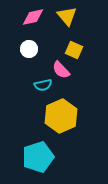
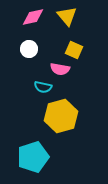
pink semicircle: moved 1 px left, 1 px up; rotated 36 degrees counterclockwise
cyan semicircle: moved 2 px down; rotated 24 degrees clockwise
yellow hexagon: rotated 8 degrees clockwise
cyan pentagon: moved 5 px left
